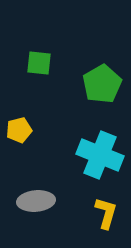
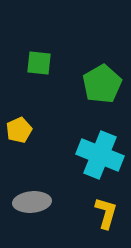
yellow pentagon: rotated 10 degrees counterclockwise
gray ellipse: moved 4 px left, 1 px down
